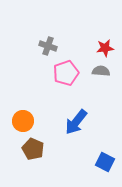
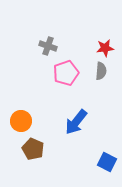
gray semicircle: rotated 90 degrees clockwise
orange circle: moved 2 px left
blue square: moved 2 px right
